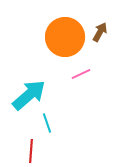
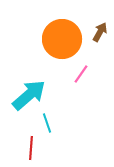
orange circle: moved 3 px left, 2 px down
pink line: rotated 30 degrees counterclockwise
red line: moved 3 px up
